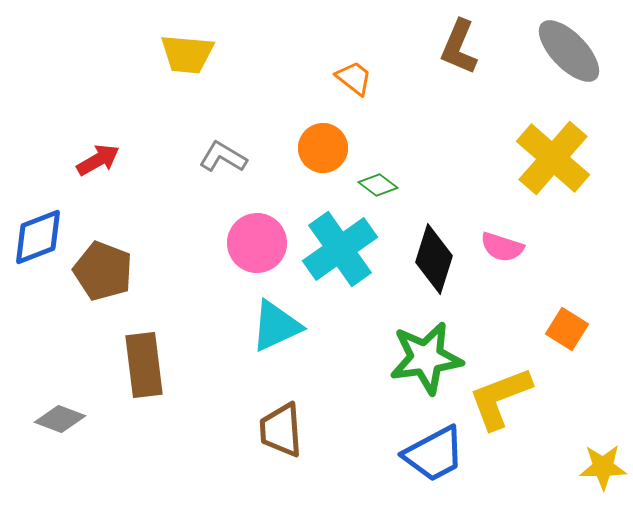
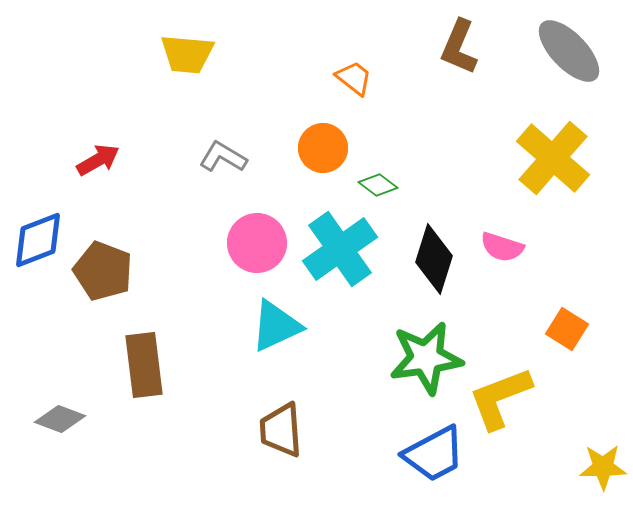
blue diamond: moved 3 px down
